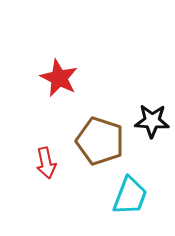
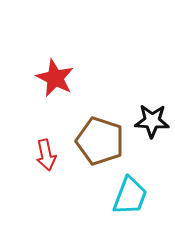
red star: moved 4 px left
red arrow: moved 8 px up
